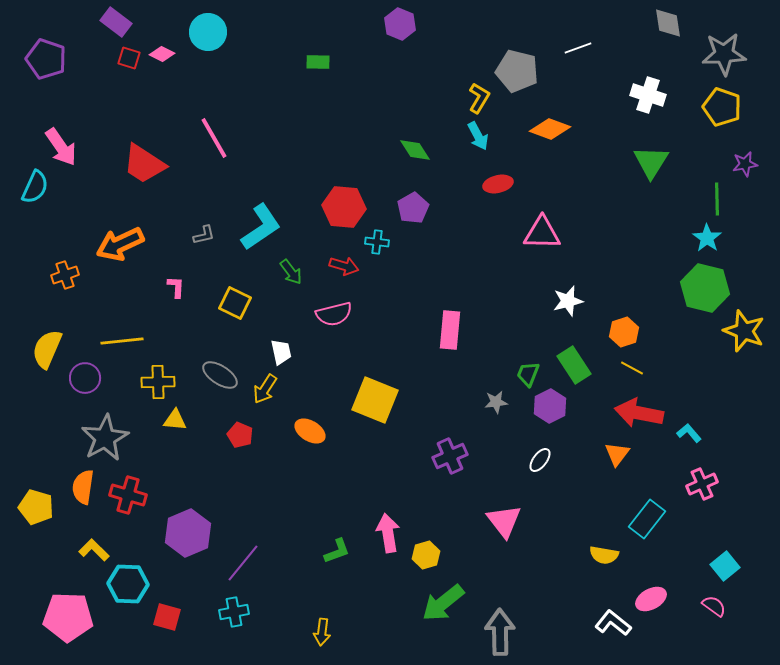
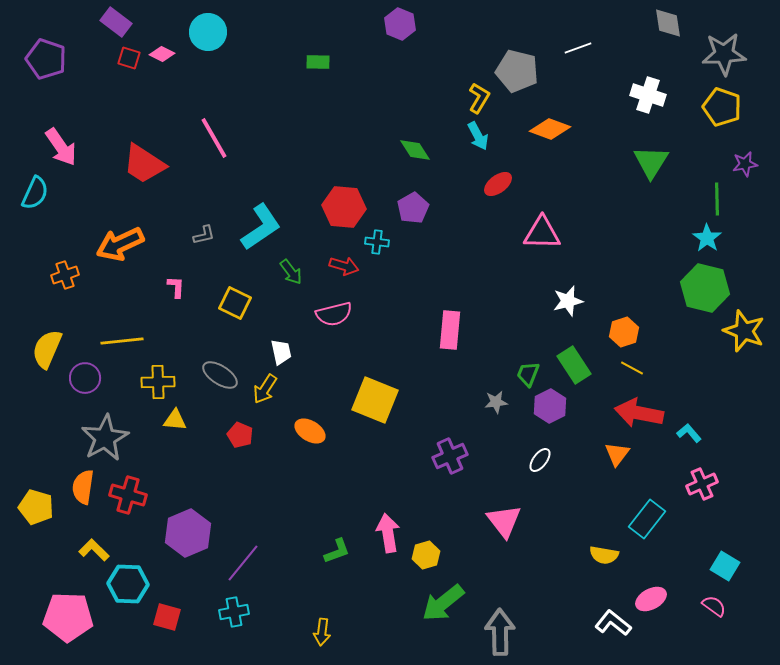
red ellipse at (498, 184): rotated 24 degrees counterclockwise
cyan semicircle at (35, 187): moved 6 px down
cyan square at (725, 566): rotated 20 degrees counterclockwise
